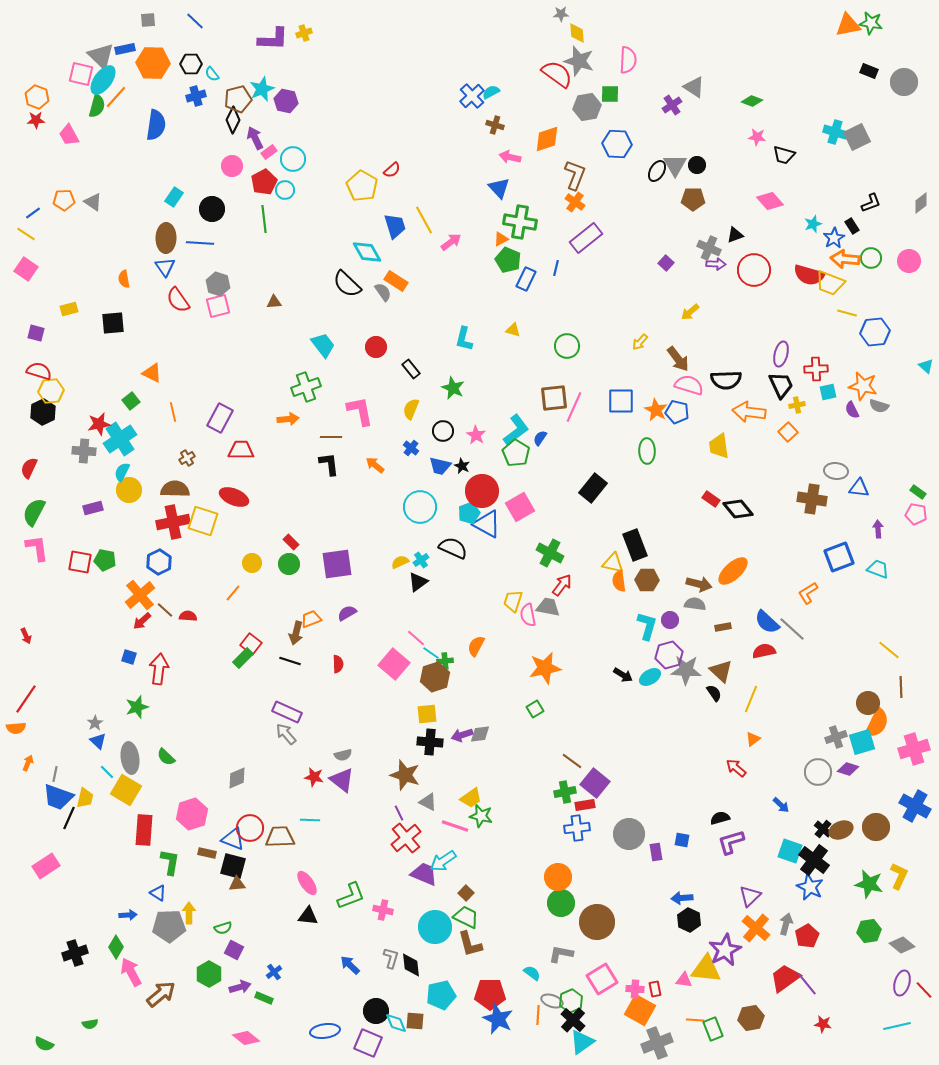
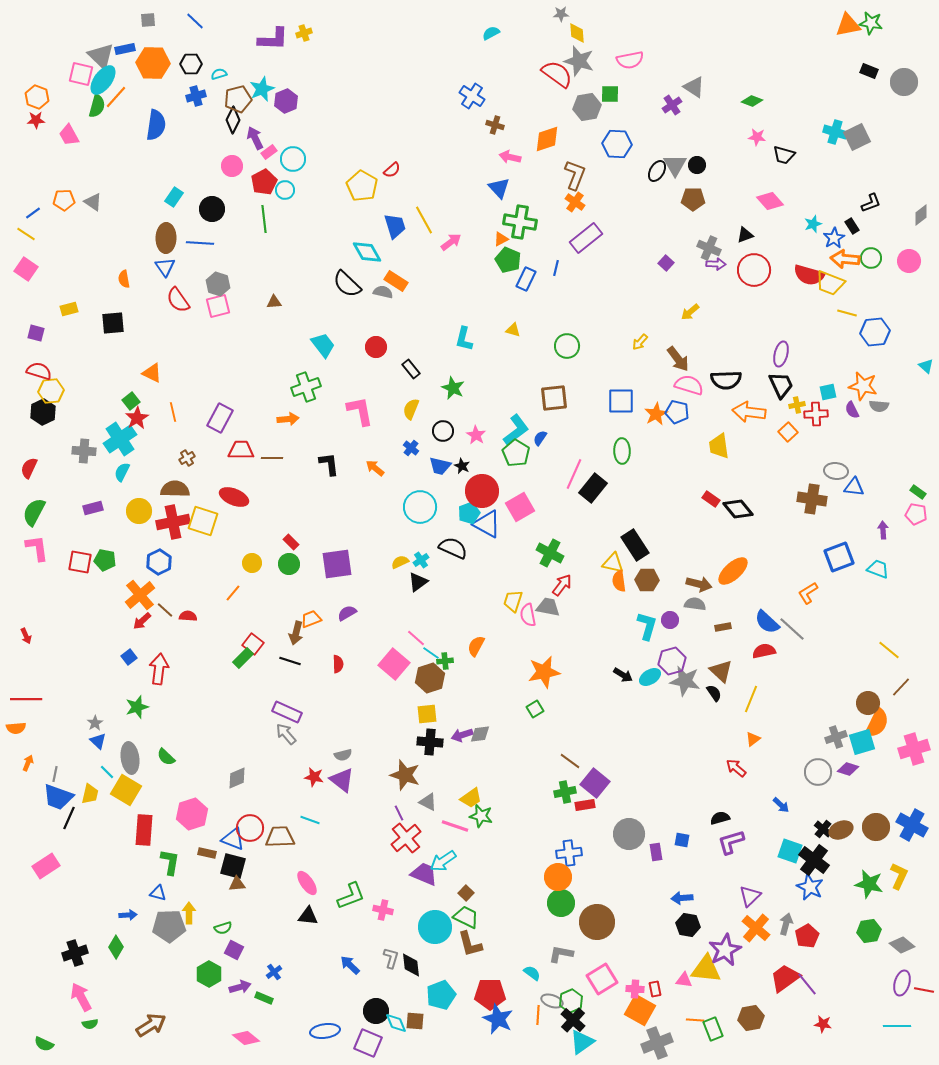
pink semicircle at (628, 60): moved 2 px right; rotated 76 degrees clockwise
cyan semicircle at (212, 74): moved 7 px right; rotated 112 degrees clockwise
cyan semicircle at (491, 92): moved 59 px up
blue cross at (472, 96): rotated 15 degrees counterclockwise
purple hexagon at (286, 101): rotated 25 degrees clockwise
gray diamond at (921, 203): moved 12 px down
black triangle at (735, 235): moved 10 px right
gray semicircle at (383, 292): rotated 42 degrees counterclockwise
red cross at (816, 369): moved 45 px down
gray semicircle at (879, 406): rotated 12 degrees counterclockwise
pink line at (574, 407): moved 67 px down
orange star at (656, 410): moved 4 px down; rotated 15 degrees clockwise
red star at (99, 424): moved 38 px right, 6 px up; rotated 20 degrees counterclockwise
brown line at (331, 437): moved 59 px left, 21 px down
green ellipse at (647, 451): moved 25 px left
orange arrow at (375, 465): moved 3 px down
blue triangle at (859, 488): moved 5 px left, 1 px up
yellow circle at (129, 490): moved 10 px right, 21 px down
purple arrow at (878, 529): moved 5 px right, 1 px down
black rectangle at (635, 545): rotated 12 degrees counterclockwise
red square at (251, 644): moved 2 px right
purple hexagon at (669, 655): moved 3 px right, 6 px down
blue square at (129, 657): rotated 35 degrees clockwise
orange star at (545, 668): moved 1 px left, 4 px down
gray star at (686, 670): moved 1 px left, 11 px down; rotated 8 degrees clockwise
brown hexagon at (435, 677): moved 5 px left, 1 px down
brown line at (901, 687): rotated 45 degrees clockwise
red line at (26, 699): rotated 56 degrees clockwise
brown line at (572, 761): moved 2 px left
yellow trapezoid at (85, 798): moved 5 px right, 4 px up
blue cross at (915, 806): moved 3 px left, 19 px down
cyan line at (310, 820): rotated 18 degrees clockwise
blue cross at (577, 828): moved 8 px left, 25 px down
blue triangle at (158, 893): rotated 18 degrees counterclockwise
black hexagon at (689, 920): moved 1 px left, 5 px down; rotated 15 degrees counterclockwise
pink arrow at (131, 972): moved 50 px left, 25 px down
red line at (924, 990): rotated 36 degrees counterclockwise
brown arrow at (161, 994): moved 10 px left, 31 px down; rotated 8 degrees clockwise
cyan pentagon at (441, 995): rotated 8 degrees counterclockwise
cyan line at (897, 1026): rotated 12 degrees clockwise
